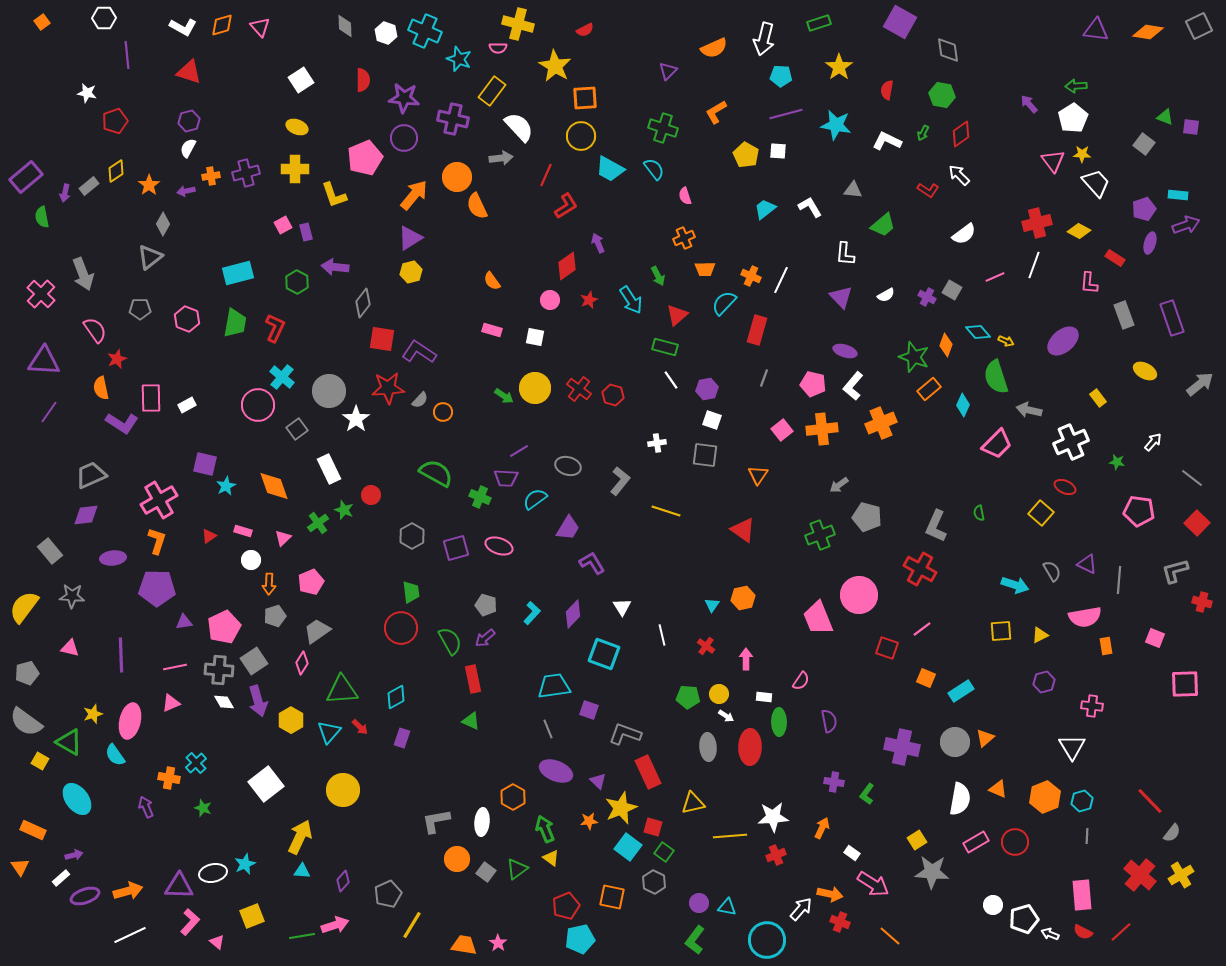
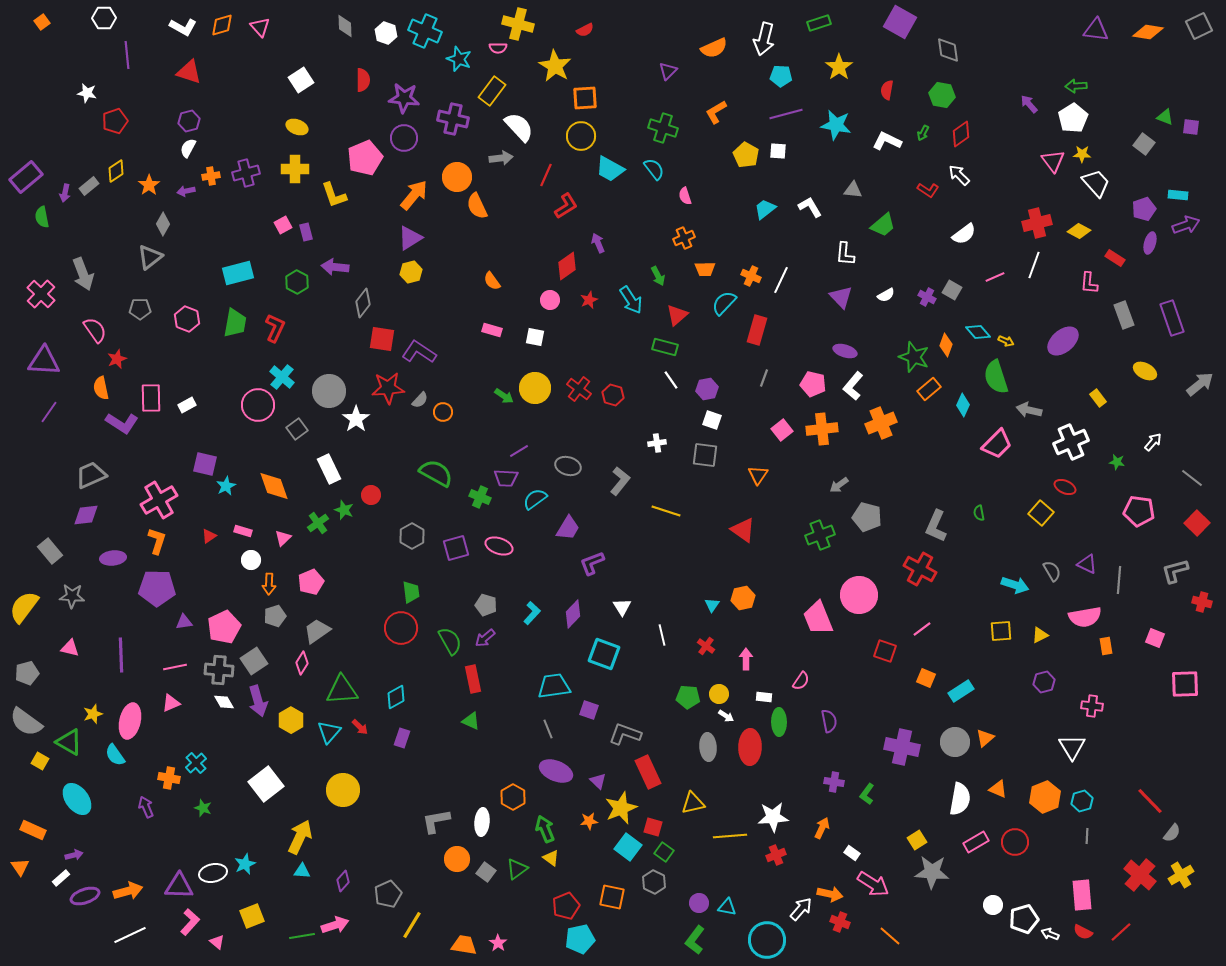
purple L-shape at (592, 563): rotated 80 degrees counterclockwise
red square at (887, 648): moved 2 px left, 3 px down
